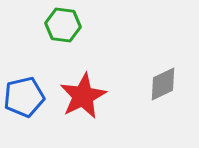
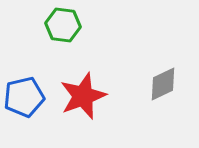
red star: rotated 6 degrees clockwise
